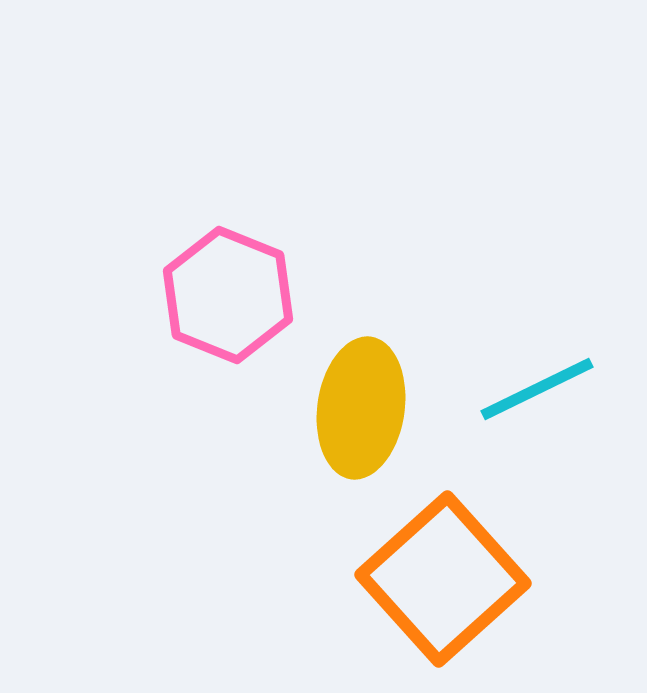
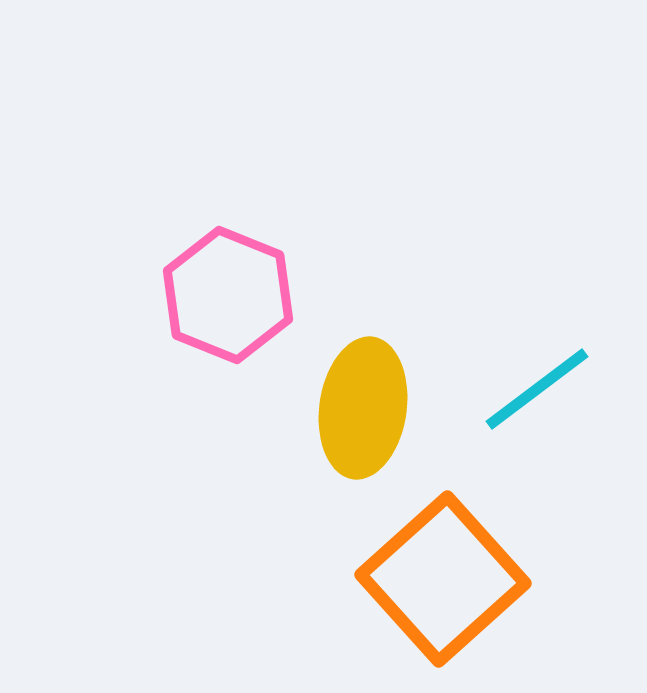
cyan line: rotated 11 degrees counterclockwise
yellow ellipse: moved 2 px right
